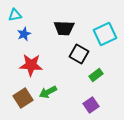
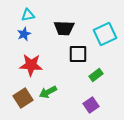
cyan triangle: moved 13 px right
black square: moved 1 px left; rotated 30 degrees counterclockwise
